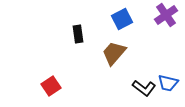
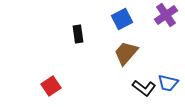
brown trapezoid: moved 12 px right
